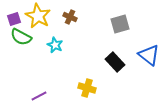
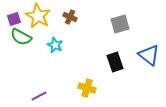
black rectangle: rotated 24 degrees clockwise
